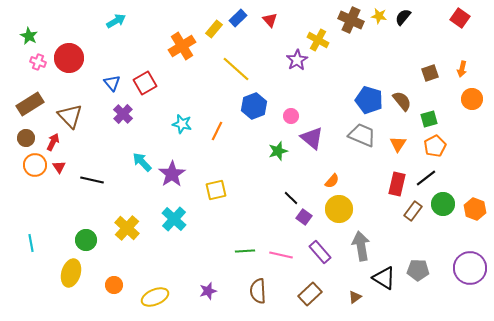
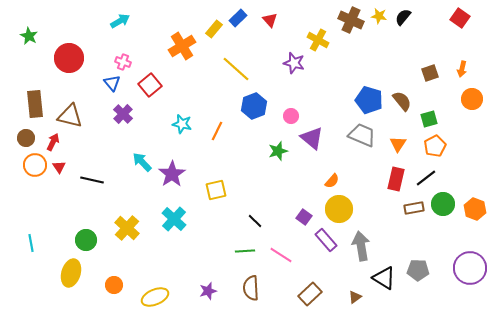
cyan arrow at (116, 21): moved 4 px right
purple star at (297, 60): moved 3 px left, 3 px down; rotated 25 degrees counterclockwise
pink cross at (38, 62): moved 85 px right
red square at (145, 83): moved 5 px right, 2 px down; rotated 10 degrees counterclockwise
brown rectangle at (30, 104): moved 5 px right; rotated 64 degrees counterclockwise
brown triangle at (70, 116): rotated 32 degrees counterclockwise
red rectangle at (397, 184): moved 1 px left, 5 px up
black line at (291, 198): moved 36 px left, 23 px down
brown rectangle at (413, 211): moved 1 px right, 3 px up; rotated 42 degrees clockwise
purple rectangle at (320, 252): moved 6 px right, 12 px up
pink line at (281, 255): rotated 20 degrees clockwise
brown semicircle at (258, 291): moved 7 px left, 3 px up
